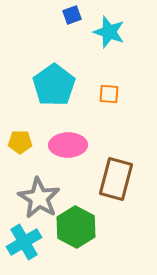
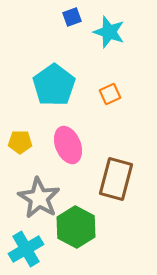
blue square: moved 2 px down
orange square: moved 1 px right; rotated 30 degrees counterclockwise
pink ellipse: rotated 69 degrees clockwise
cyan cross: moved 2 px right, 7 px down
